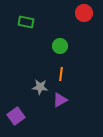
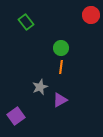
red circle: moved 7 px right, 2 px down
green rectangle: rotated 42 degrees clockwise
green circle: moved 1 px right, 2 px down
orange line: moved 7 px up
gray star: rotated 28 degrees counterclockwise
